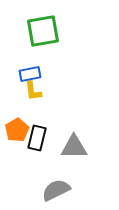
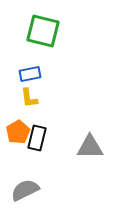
green square: rotated 24 degrees clockwise
yellow L-shape: moved 4 px left, 7 px down
orange pentagon: moved 1 px right, 2 px down
gray triangle: moved 16 px right
gray semicircle: moved 31 px left
